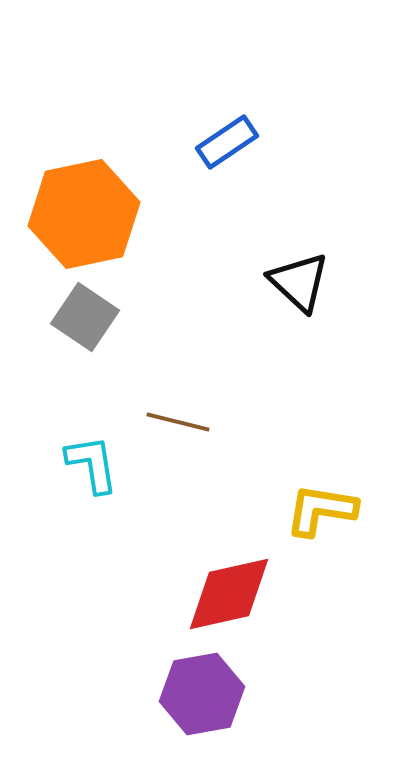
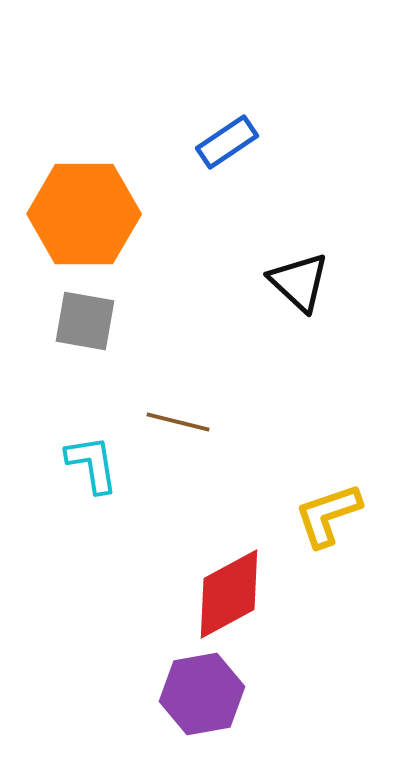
orange hexagon: rotated 12 degrees clockwise
gray square: moved 4 px down; rotated 24 degrees counterclockwise
yellow L-shape: moved 7 px right, 5 px down; rotated 28 degrees counterclockwise
red diamond: rotated 16 degrees counterclockwise
